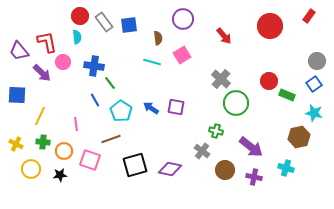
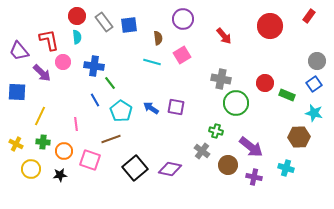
red circle at (80, 16): moved 3 px left
red L-shape at (47, 42): moved 2 px right, 2 px up
gray cross at (221, 79): rotated 30 degrees counterclockwise
red circle at (269, 81): moved 4 px left, 2 px down
blue square at (17, 95): moved 3 px up
brown hexagon at (299, 137): rotated 10 degrees clockwise
black square at (135, 165): moved 3 px down; rotated 25 degrees counterclockwise
brown circle at (225, 170): moved 3 px right, 5 px up
